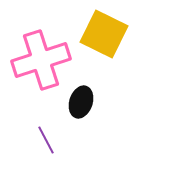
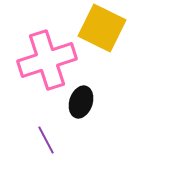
yellow square: moved 2 px left, 6 px up
pink cross: moved 6 px right
